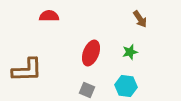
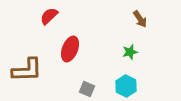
red semicircle: rotated 42 degrees counterclockwise
red ellipse: moved 21 px left, 4 px up
cyan hexagon: rotated 20 degrees clockwise
gray square: moved 1 px up
